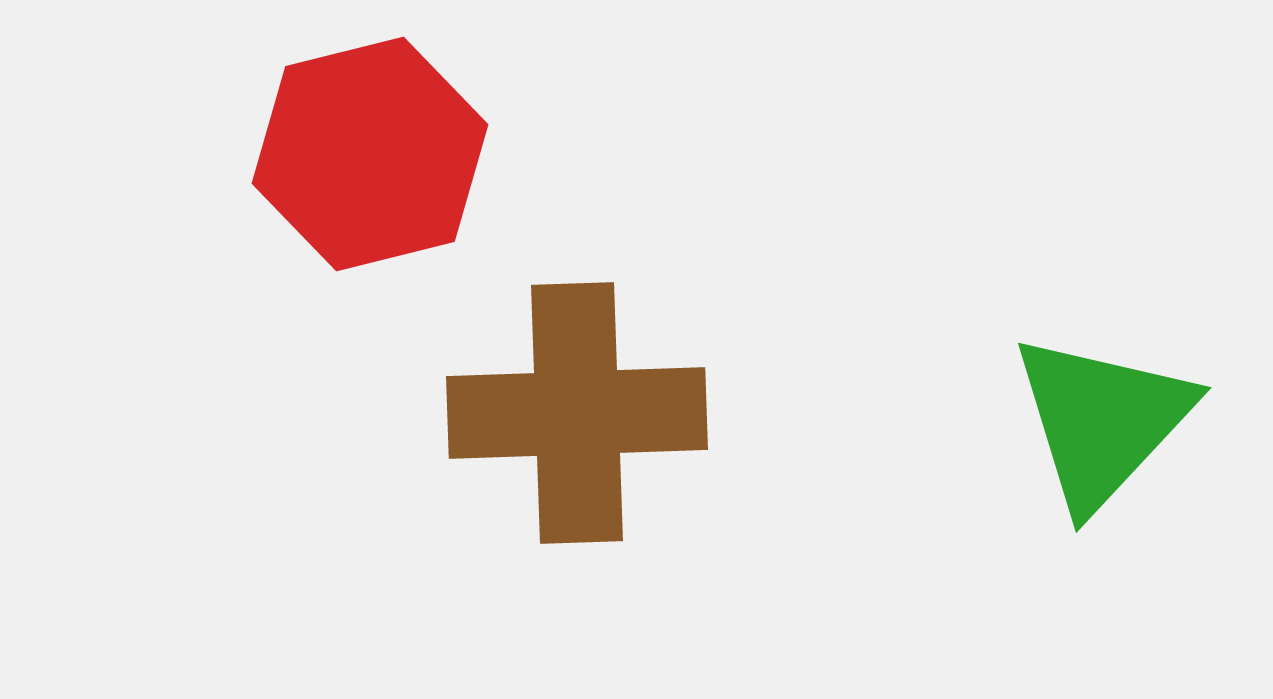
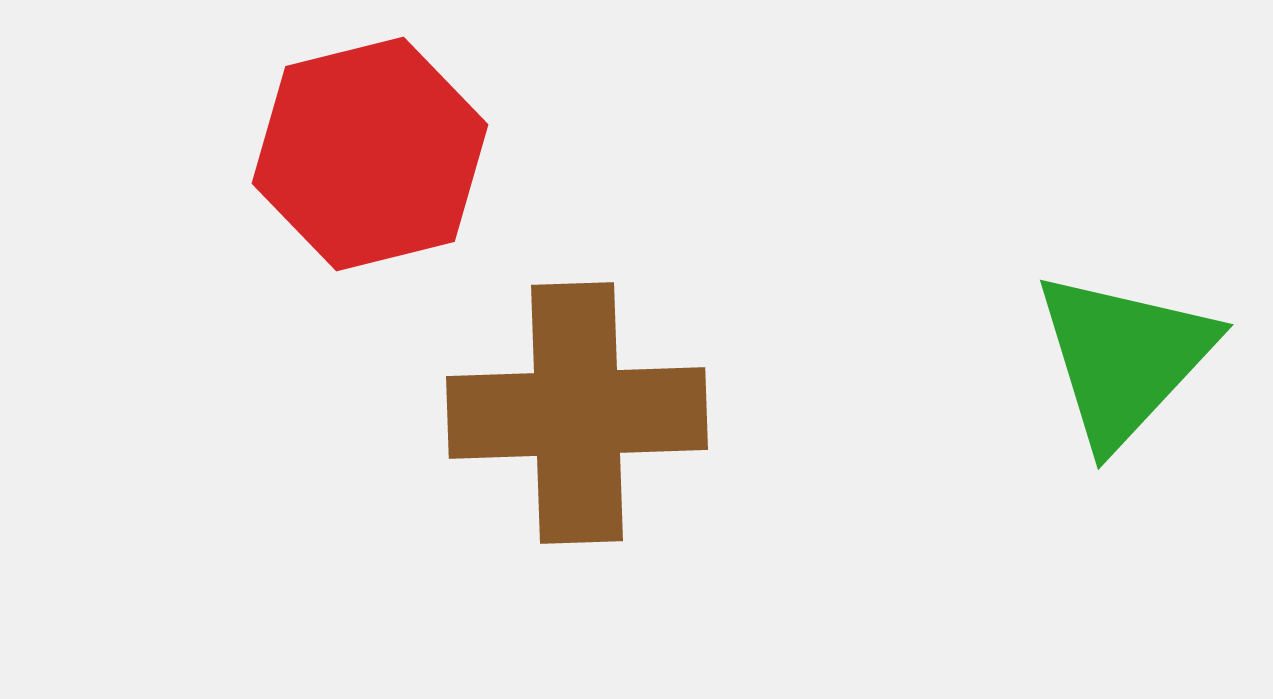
green triangle: moved 22 px right, 63 px up
